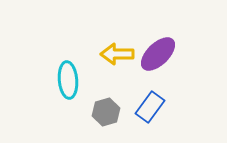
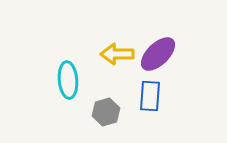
blue rectangle: moved 11 px up; rotated 32 degrees counterclockwise
